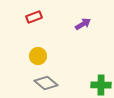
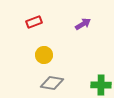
red rectangle: moved 5 px down
yellow circle: moved 6 px right, 1 px up
gray diamond: moved 6 px right; rotated 30 degrees counterclockwise
